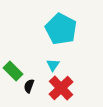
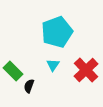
cyan pentagon: moved 4 px left, 3 px down; rotated 24 degrees clockwise
red cross: moved 25 px right, 18 px up
